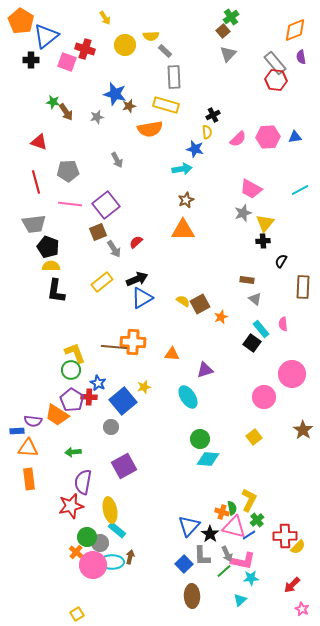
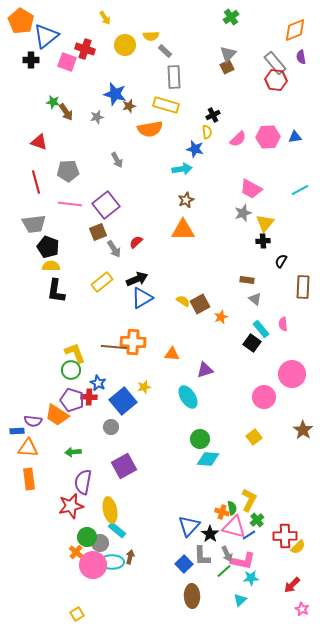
brown square at (223, 31): moved 4 px right, 36 px down; rotated 16 degrees clockwise
purple pentagon at (72, 400): rotated 15 degrees counterclockwise
